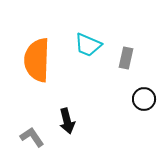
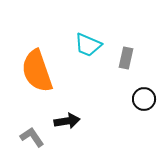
orange semicircle: moved 11 px down; rotated 21 degrees counterclockwise
black arrow: rotated 85 degrees counterclockwise
